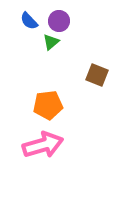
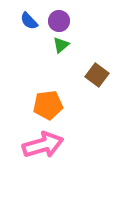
green triangle: moved 10 px right, 3 px down
brown square: rotated 15 degrees clockwise
